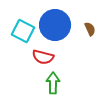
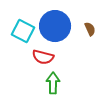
blue circle: moved 1 px down
